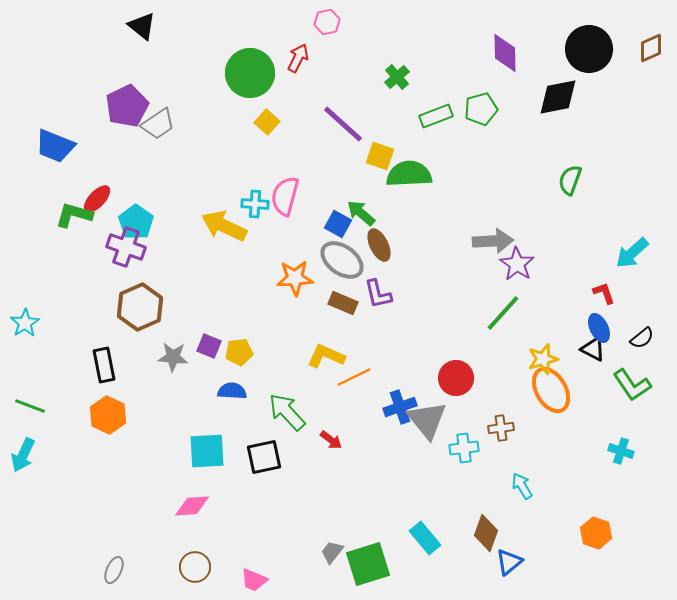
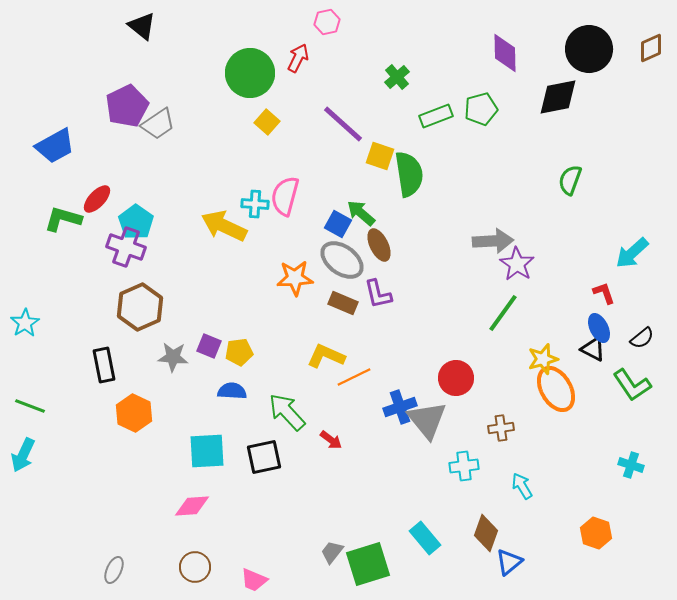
blue trapezoid at (55, 146): rotated 51 degrees counterclockwise
green semicircle at (409, 174): rotated 84 degrees clockwise
green L-shape at (74, 215): moved 11 px left, 4 px down
green line at (503, 313): rotated 6 degrees counterclockwise
orange ellipse at (551, 390): moved 5 px right, 1 px up
orange hexagon at (108, 415): moved 26 px right, 2 px up
cyan cross at (464, 448): moved 18 px down
cyan cross at (621, 451): moved 10 px right, 14 px down
